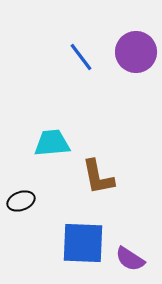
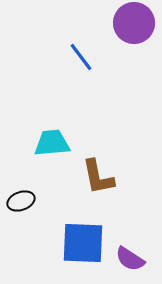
purple circle: moved 2 px left, 29 px up
